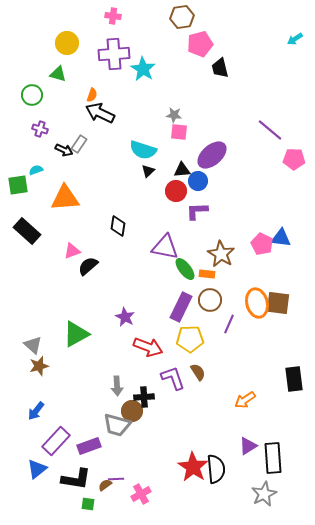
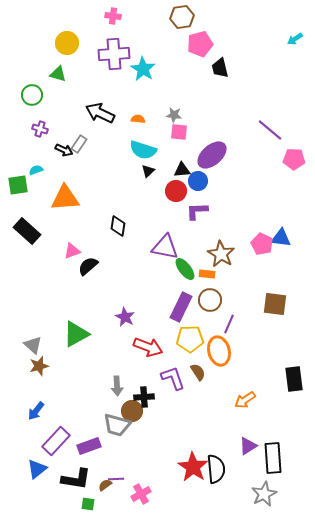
orange semicircle at (92, 95): moved 46 px right, 24 px down; rotated 104 degrees counterclockwise
orange ellipse at (257, 303): moved 38 px left, 48 px down
brown square at (278, 303): moved 3 px left, 1 px down
